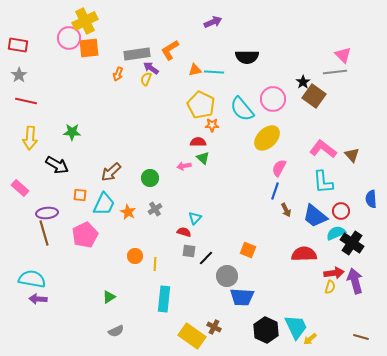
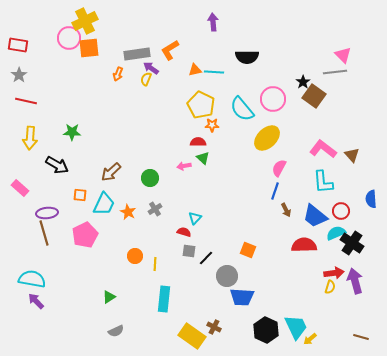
purple arrow at (213, 22): rotated 72 degrees counterclockwise
red semicircle at (304, 254): moved 9 px up
purple arrow at (38, 299): moved 2 px left, 2 px down; rotated 42 degrees clockwise
